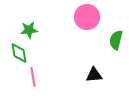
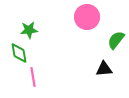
green semicircle: rotated 24 degrees clockwise
black triangle: moved 10 px right, 6 px up
